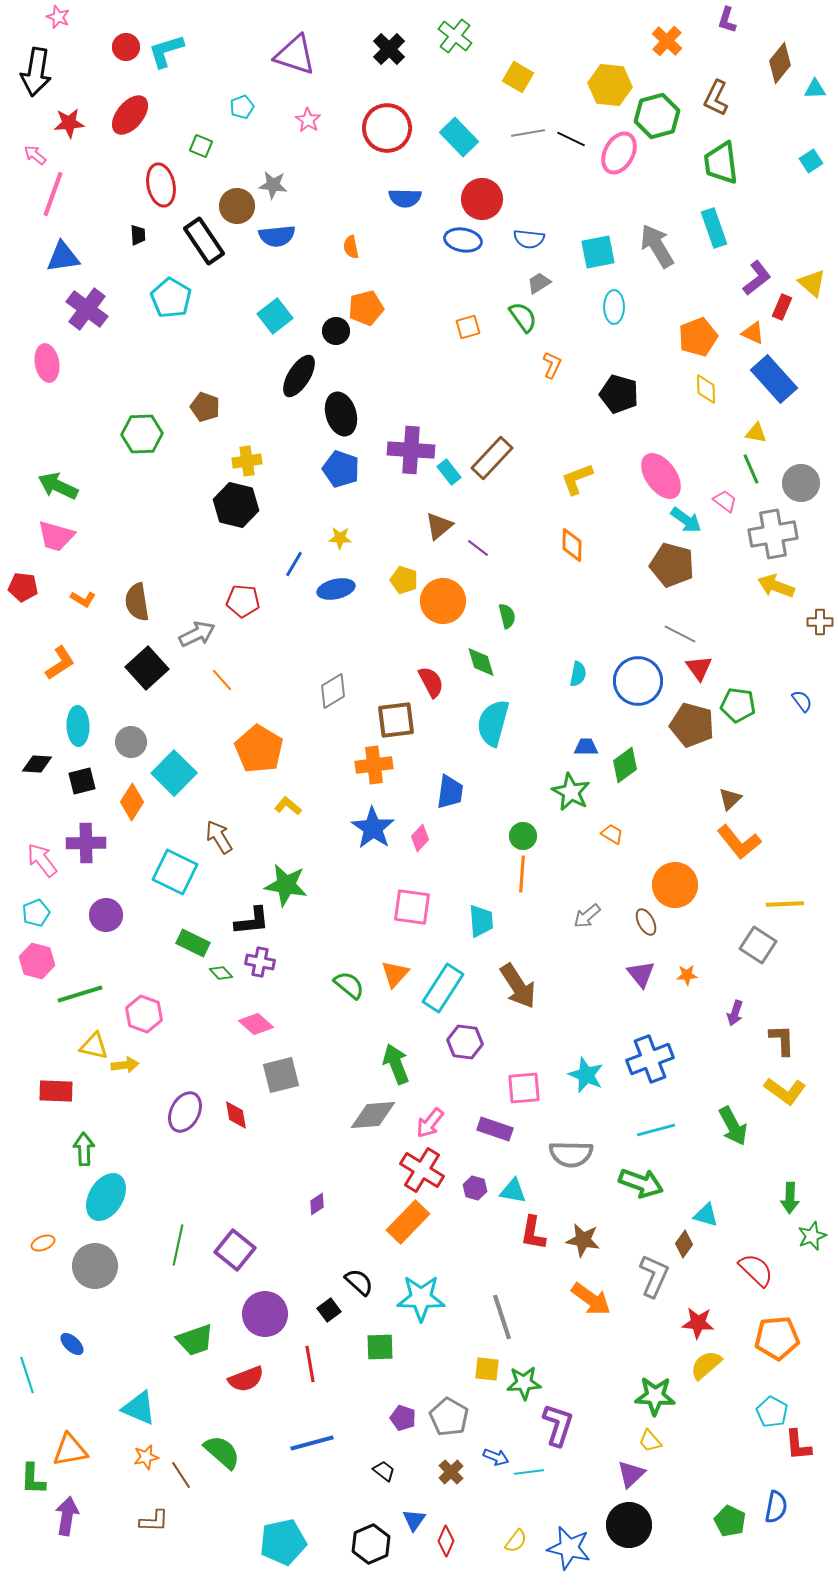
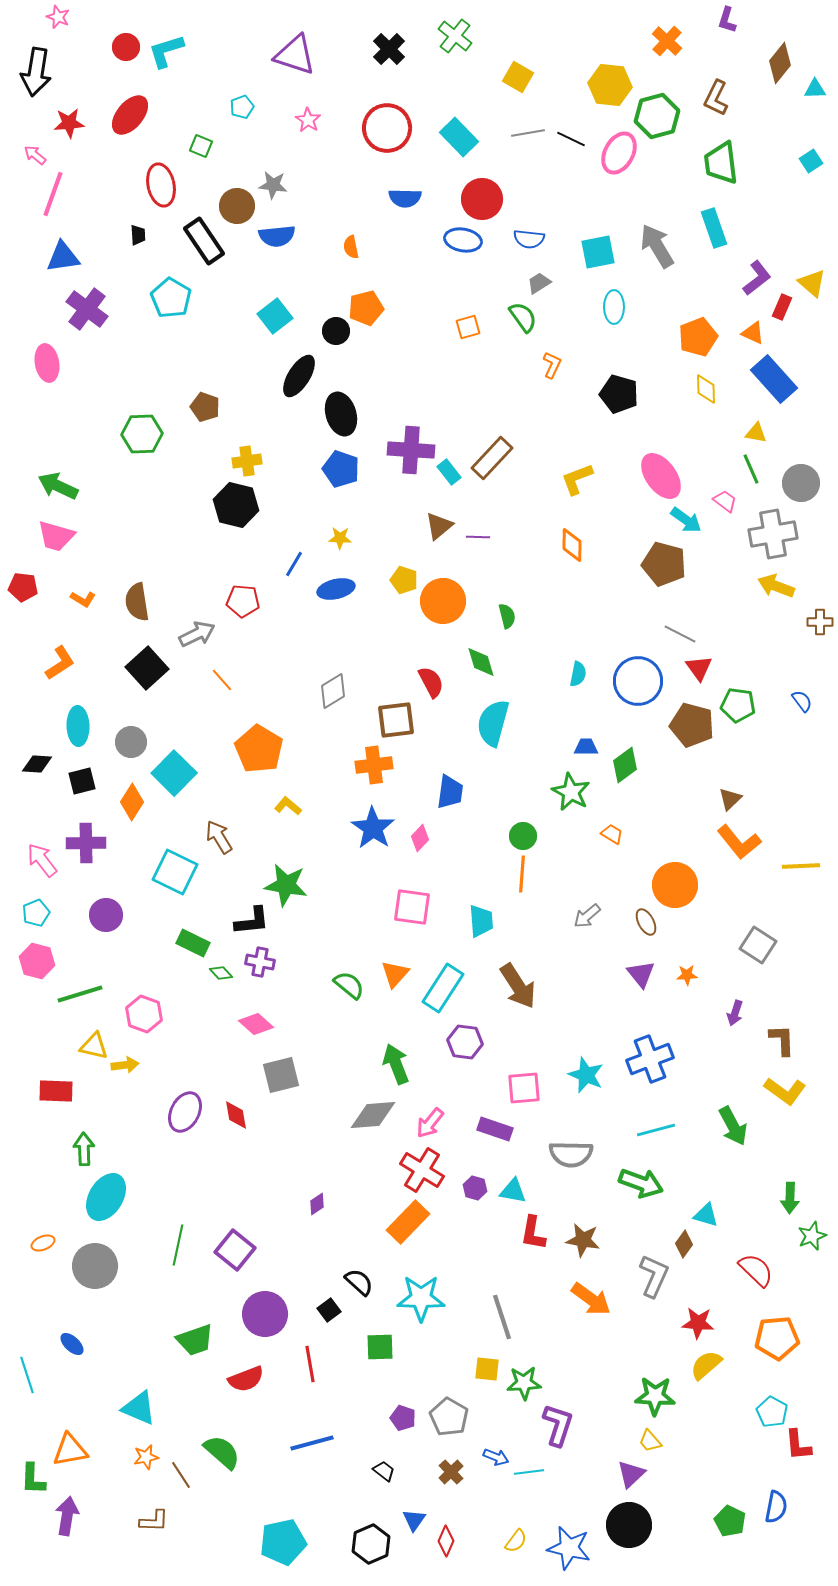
purple line at (478, 548): moved 11 px up; rotated 35 degrees counterclockwise
brown pentagon at (672, 565): moved 8 px left, 1 px up
yellow line at (785, 904): moved 16 px right, 38 px up
